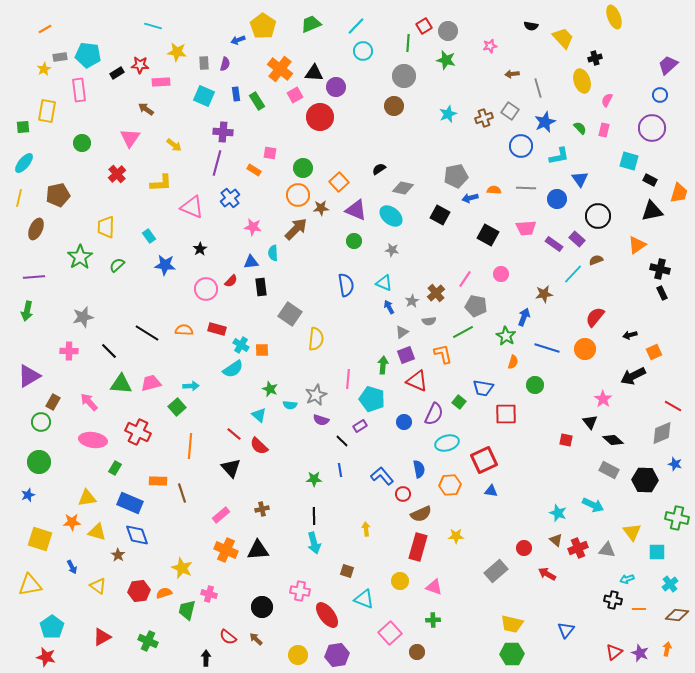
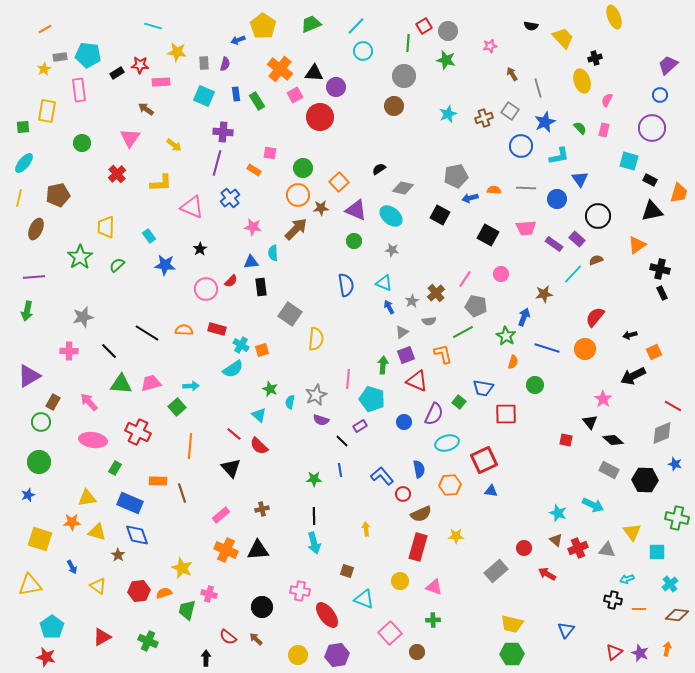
brown arrow at (512, 74): rotated 64 degrees clockwise
orange square at (262, 350): rotated 16 degrees counterclockwise
cyan semicircle at (290, 405): moved 3 px up; rotated 96 degrees clockwise
